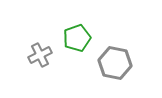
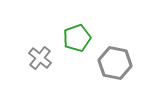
gray cross: moved 3 px down; rotated 25 degrees counterclockwise
